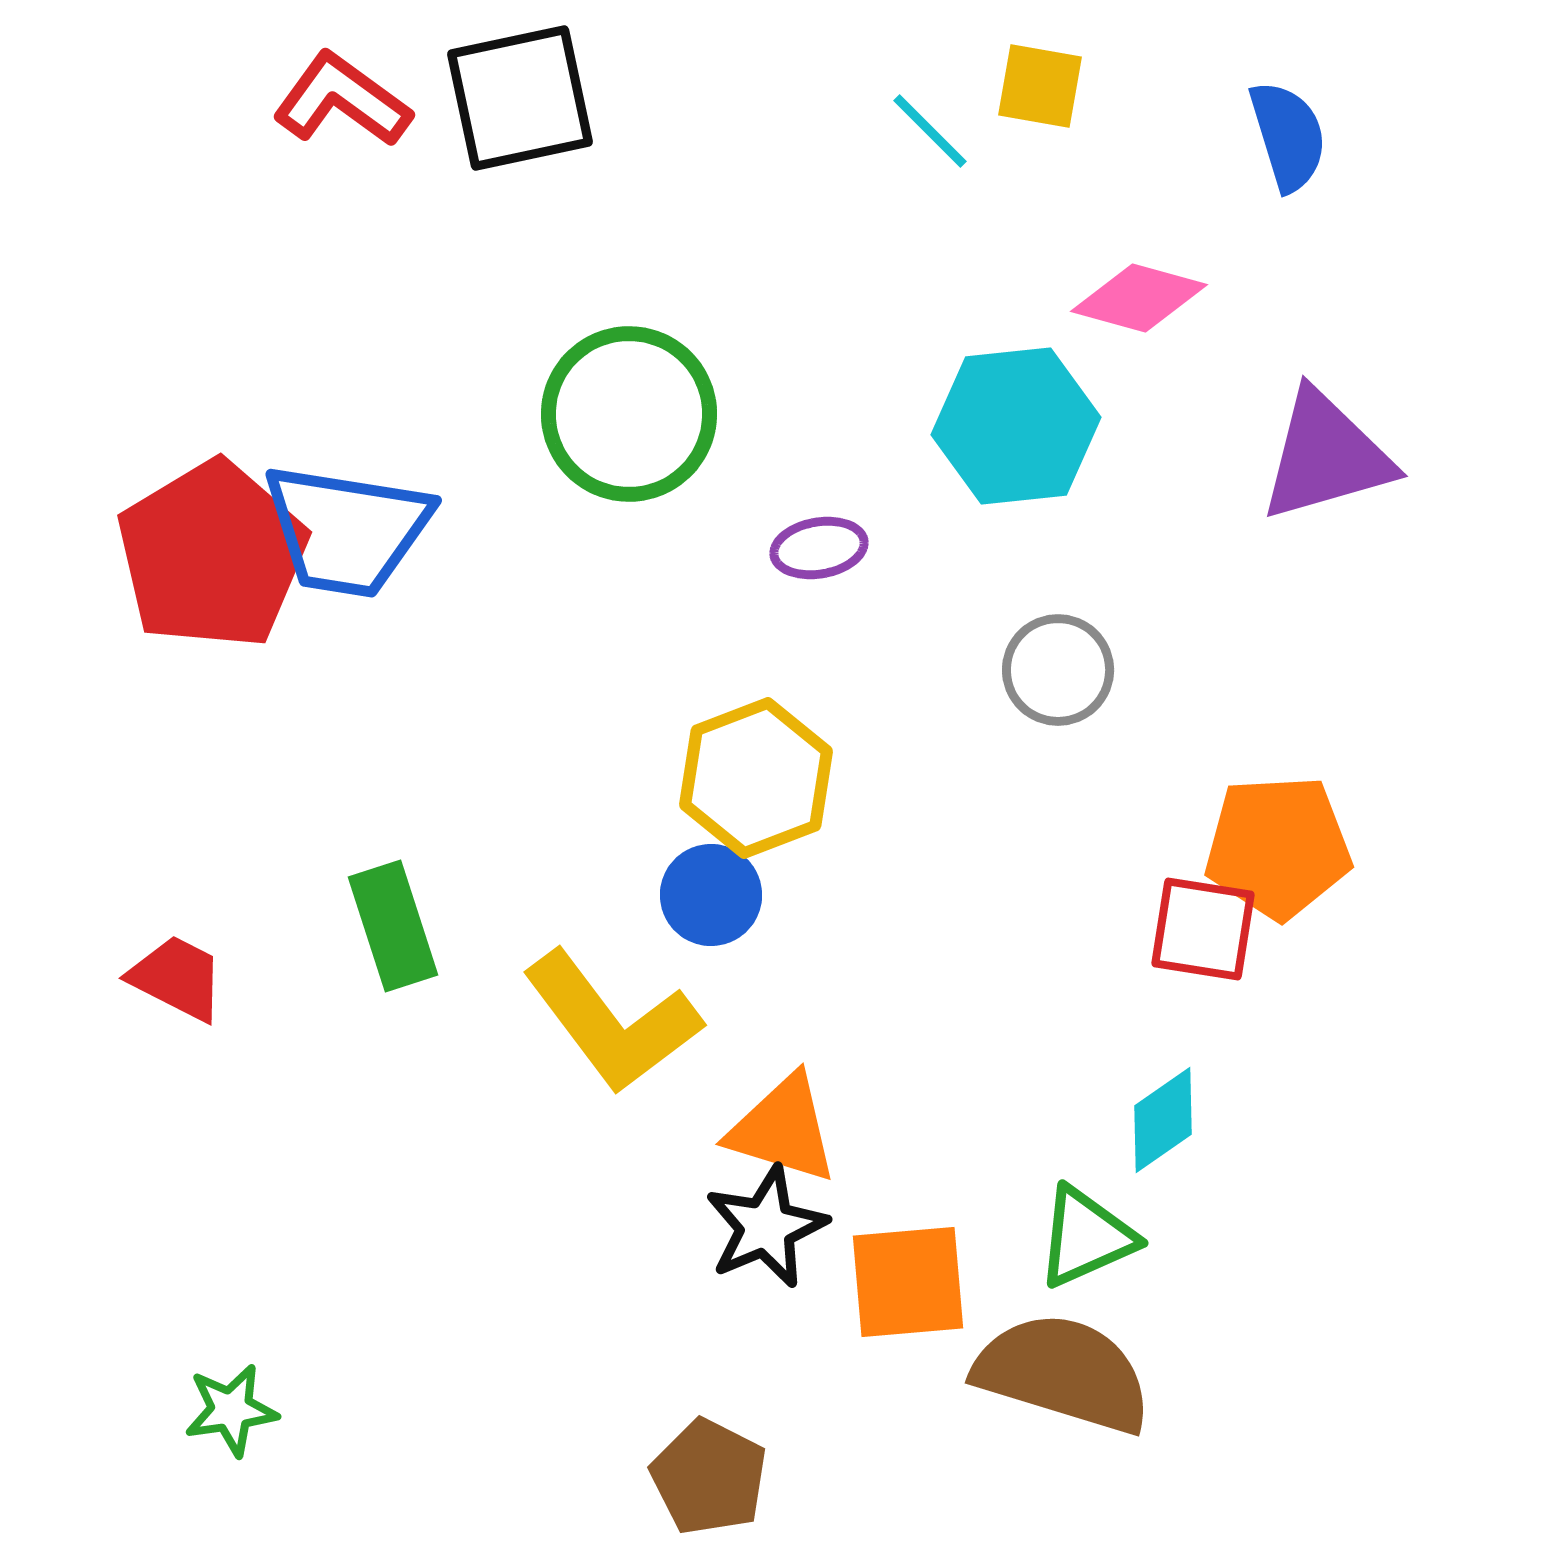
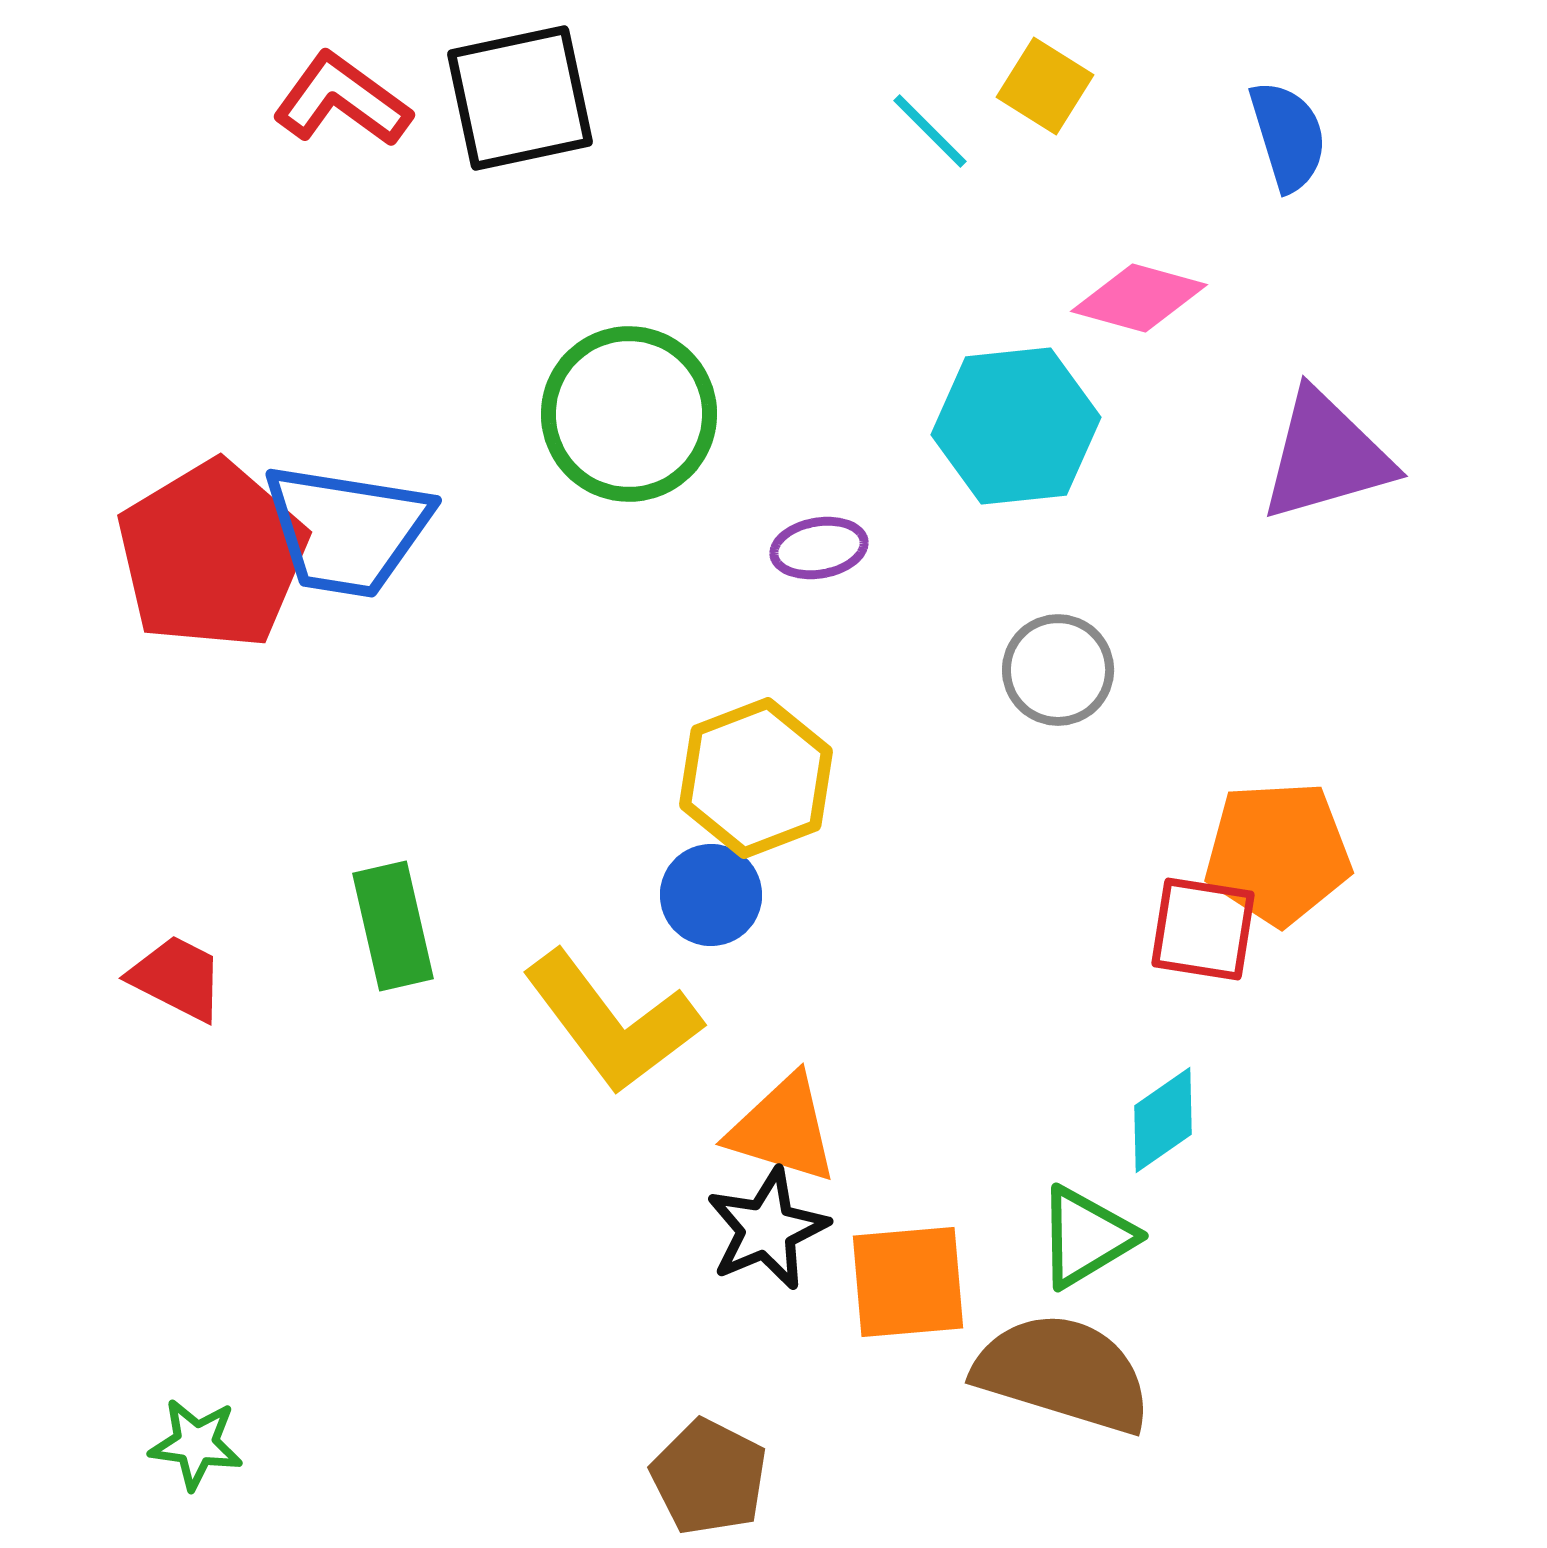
yellow square: moved 5 px right; rotated 22 degrees clockwise
orange pentagon: moved 6 px down
green rectangle: rotated 5 degrees clockwise
black star: moved 1 px right, 2 px down
green triangle: rotated 7 degrees counterclockwise
green star: moved 35 px left, 34 px down; rotated 16 degrees clockwise
